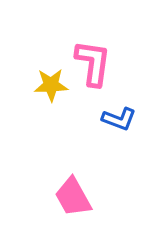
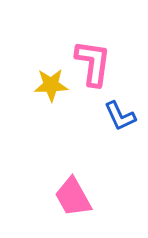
blue L-shape: moved 1 px right, 3 px up; rotated 44 degrees clockwise
